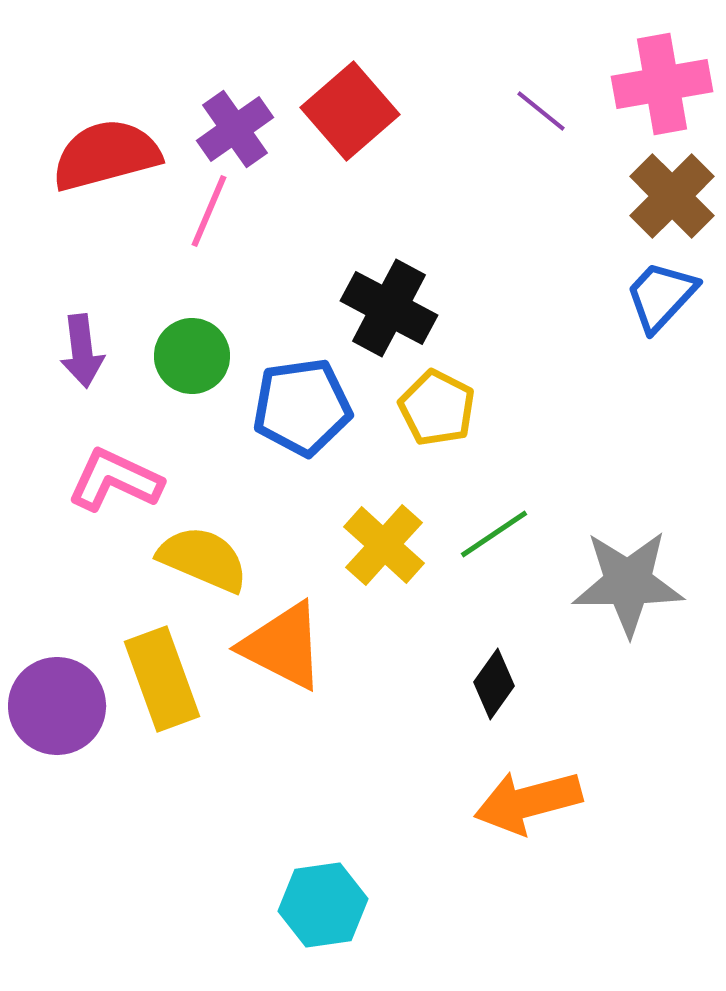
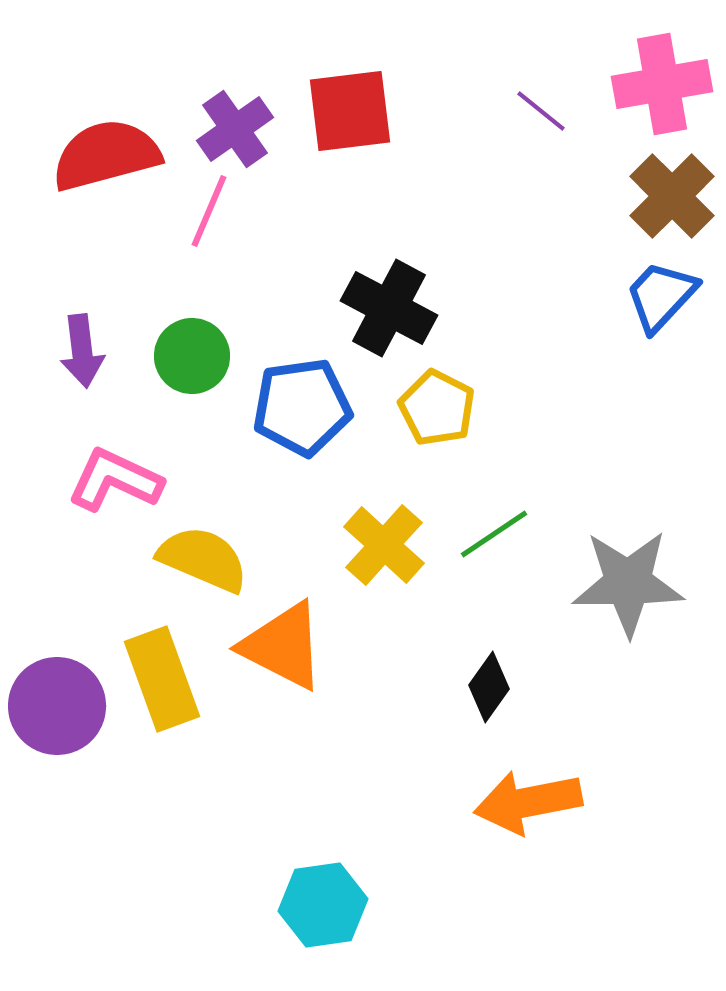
red square: rotated 34 degrees clockwise
black diamond: moved 5 px left, 3 px down
orange arrow: rotated 4 degrees clockwise
